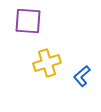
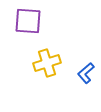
blue L-shape: moved 4 px right, 3 px up
